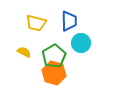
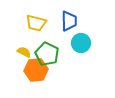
green pentagon: moved 7 px left, 2 px up; rotated 15 degrees counterclockwise
orange hexagon: moved 18 px left, 3 px up; rotated 20 degrees counterclockwise
